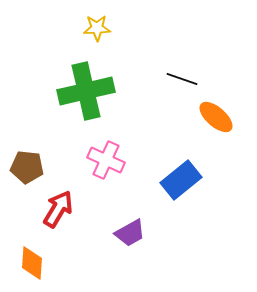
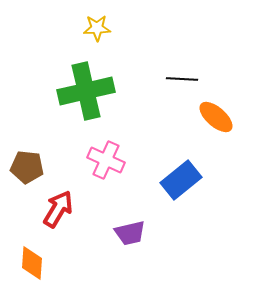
black line: rotated 16 degrees counterclockwise
purple trapezoid: rotated 16 degrees clockwise
